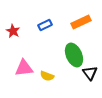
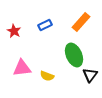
orange rectangle: rotated 24 degrees counterclockwise
red star: moved 1 px right
pink triangle: moved 2 px left
black triangle: moved 2 px down; rotated 14 degrees clockwise
